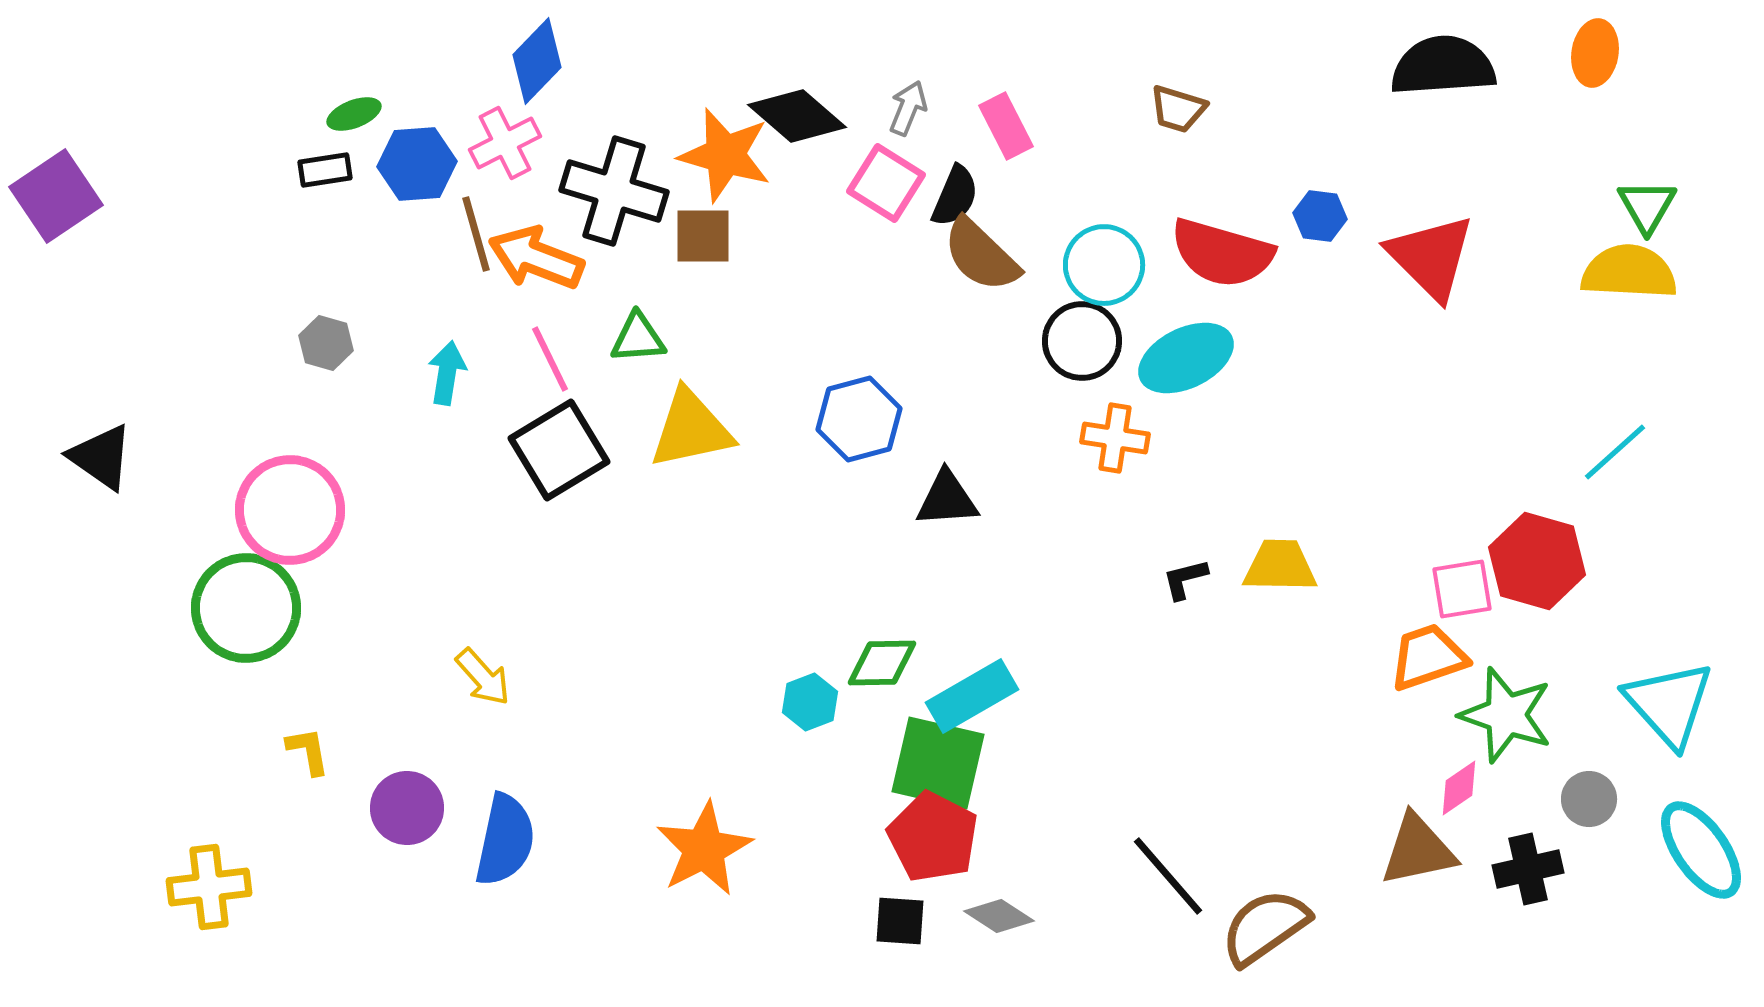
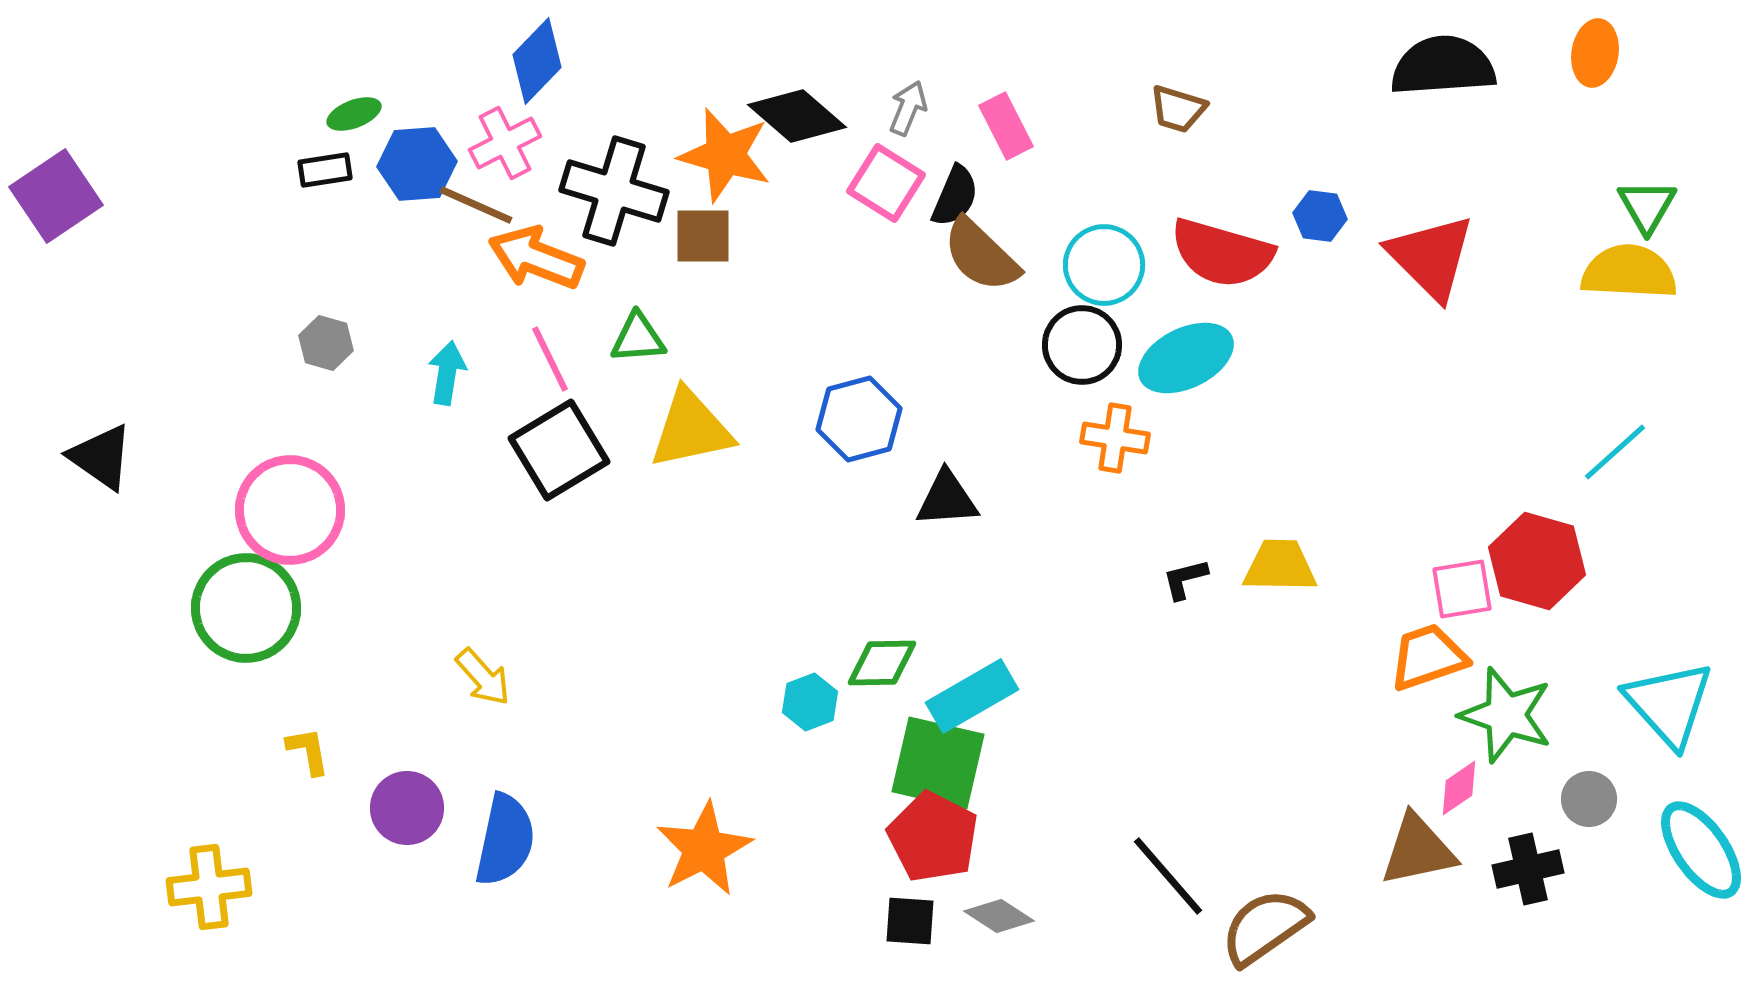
brown line at (476, 234): moved 29 px up; rotated 50 degrees counterclockwise
black circle at (1082, 341): moved 4 px down
black square at (900, 921): moved 10 px right
